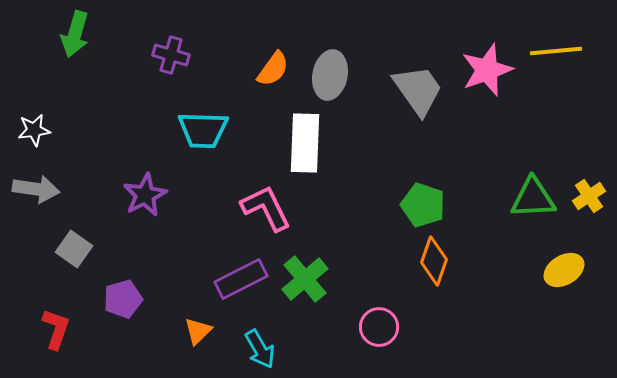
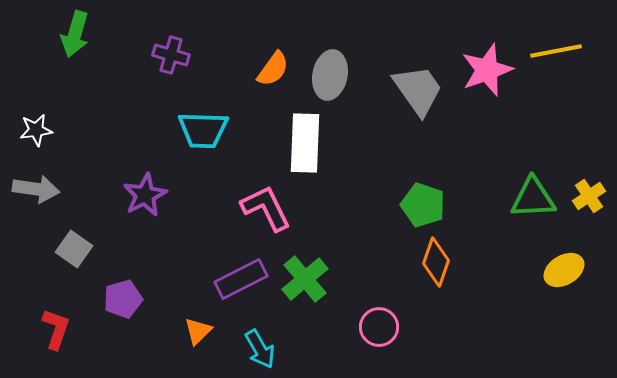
yellow line: rotated 6 degrees counterclockwise
white star: moved 2 px right
orange diamond: moved 2 px right, 1 px down
